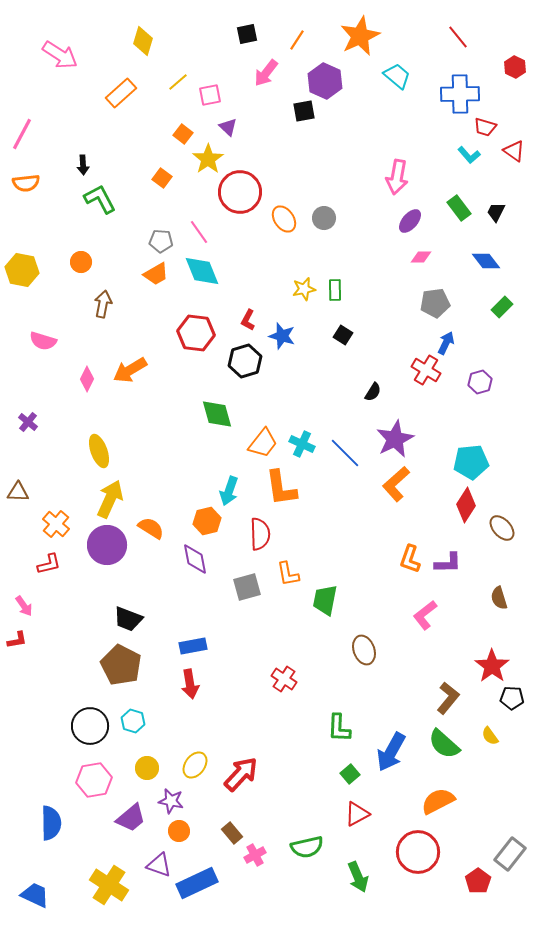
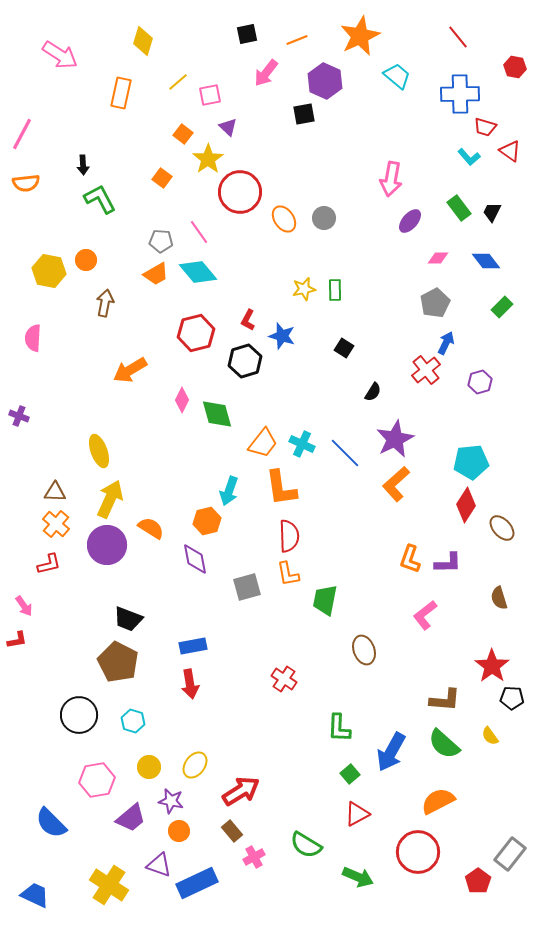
orange line at (297, 40): rotated 35 degrees clockwise
red hexagon at (515, 67): rotated 15 degrees counterclockwise
orange rectangle at (121, 93): rotated 36 degrees counterclockwise
black square at (304, 111): moved 3 px down
red triangle at (514, 151): moved 4 px left
cyan L-shape at (469, 155): moved 2 px down
pink arrow at (397, 177): moved 6 px left, 2 px down
black trapezoid at (496, 212): moved 4 px left
pink diamond at (421, 257): moved 17 px right, 1 px down
orange circle at (81, 262): moved 5 px right, 2 px up
yellow hexagon at (22, 270): moved 27 px right, 1 px down
cyan diamond at (202, 271): moved 4 px left, 1 px down; rotated 18 degrees counterclockwise
gray pentagon at (435, 303): rotated 20 degrees counterclockwise
brown arrow at (103, 304): moved 2 px right, 1 px up
red hexagon at (196, 333): rotated 21 degrees counterclockwise
black square at (343, 335): moved 1 px right, 13 px down
pink semicircle at (43, 341): moved 10 px left, 3 px up; rotated 76 degrees clockwise
red cross at (426, 370): rotated 20 degrees clockwise
pink diamond at (87, 379): moved 95 px right, 21 px down
purple cross at (28, 422): moved 9 px left, 6 px up; rotated 18 degrees counterclockwise
brown triangle at (18, 492): moved 37 px right
red semicircle at (260, 534): moved 29 px right, 2 px down
brown pentagon at (121, 665): moved 3 px left, 3 px up
brown L-shape at (448, 698): moved 3 px left, 2 px down; rotated 56 degrees clockwise
black circle at (90, 726): moved 11 px left, 11 px up
yellow circle at (147, 768): moved 2 px right, 1 px up
red arrow at (241, 774): moved 17 px down; rotated 15 degrees clockwise
pink hexagon at (94, 780): moved 3 px right
blue semicircle at (51, 823): rotated 136 degrees clockwise
brown rectangle at (232, 833): moved 2 px up
green semicircle at (307, 847): moved 1 px left, 2 px up; rotated 44 degrees clockwise
pink cross at (255, 855): moved 1 px left, 2 px down
green arrow at (358, 877): rotated 44 degrees counterclockwise
